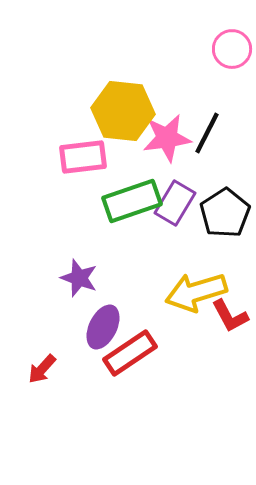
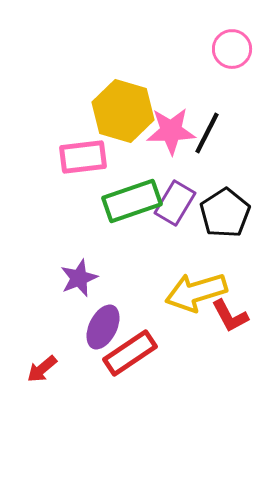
yellow hexagon: rotated 10 degrees clockwise
pink star: moved 4 px right, 7 px up; rotated 6 degrees clockwise
purple star: rotated 30 degrees clockwise
red arrow: rotated 8 degrees clockwise
